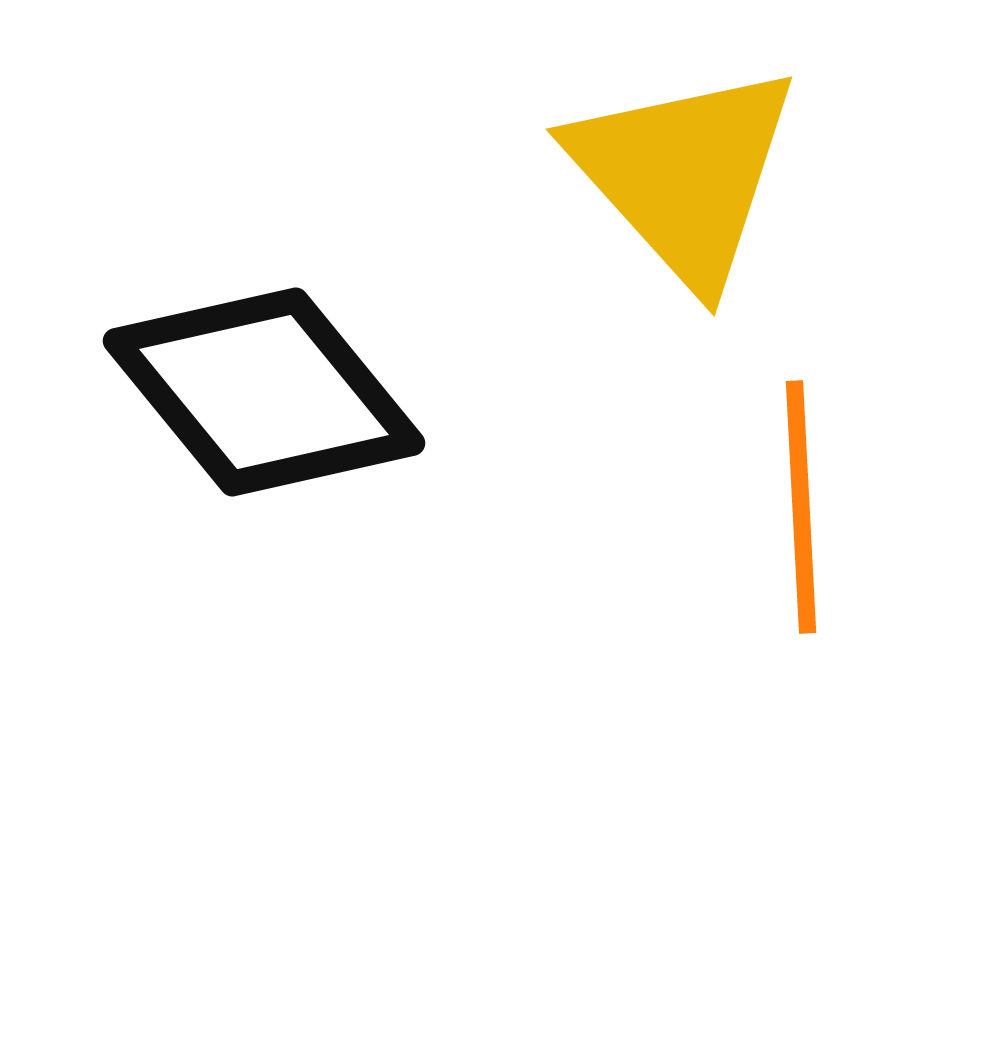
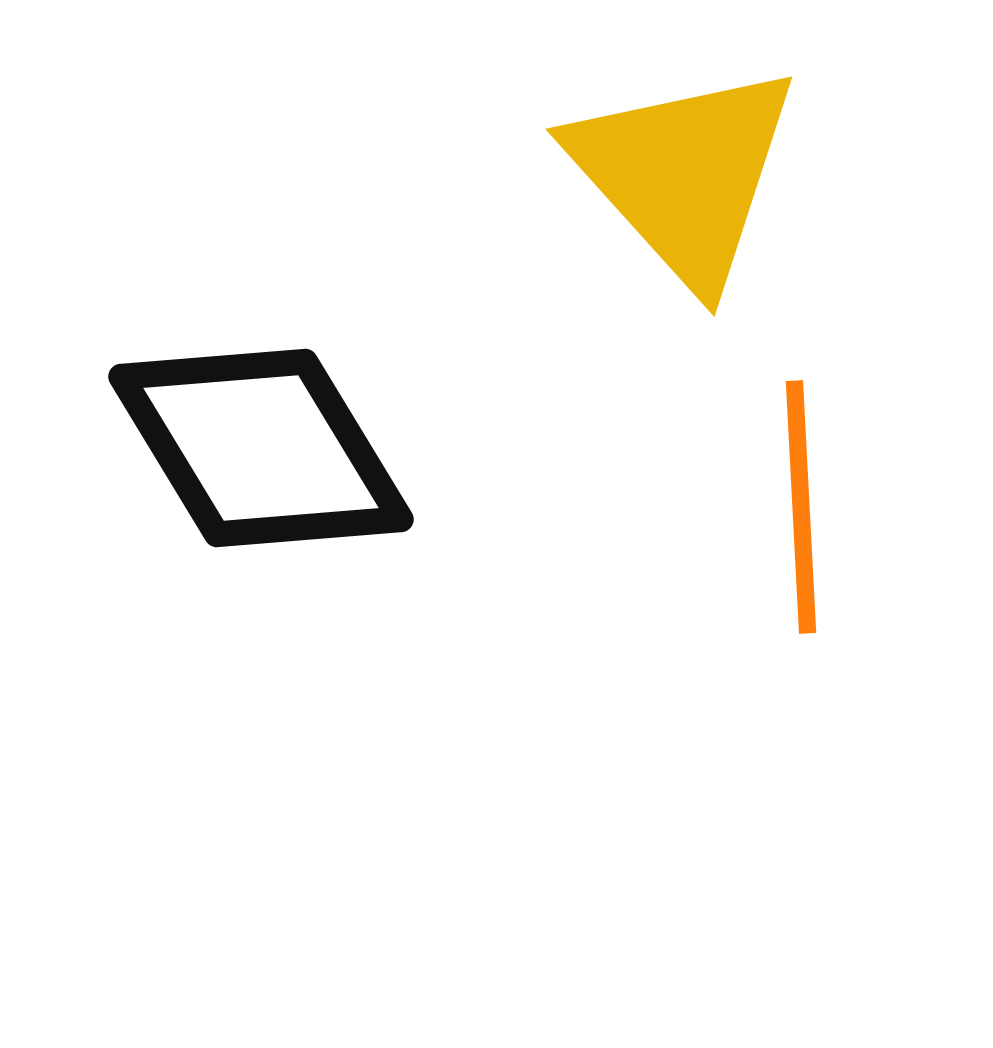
black diamond: moved 3 px left, 56 px down; rotated 8 degrees clockwise
